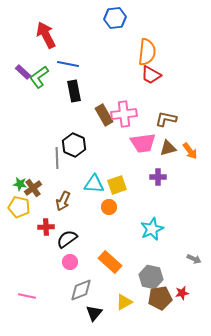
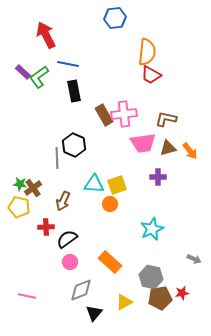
orange circle: moved 1 px right, 3 px up
